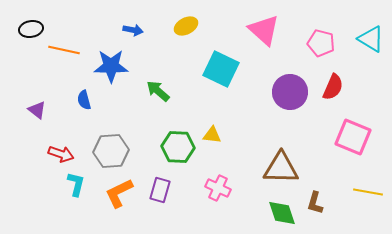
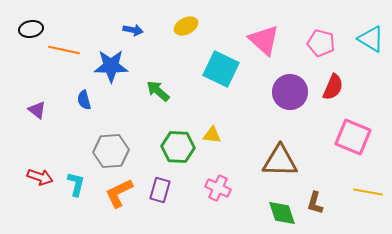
pink triangle: moved 10 px down
red arrow: moved 21 px left, 23 px down
brown triangle: moved 1 px left, 7 px up
